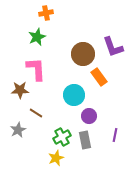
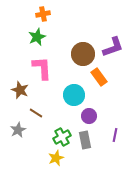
orange cross: moved 3 px left, 1 px down
purple L-shape: rotated 90 degrees counterclockwise
pink L-shape: moved 6 px right, 1 px up
brown star: rotated 24 degrees clockwise
